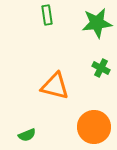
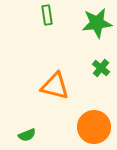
green cross: rotated 12 degrees clockwise
